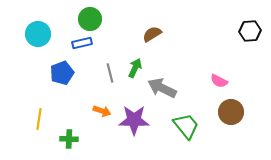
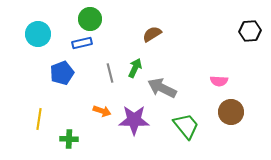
pink semicircle: rotated 24 degrees counterclockwise
